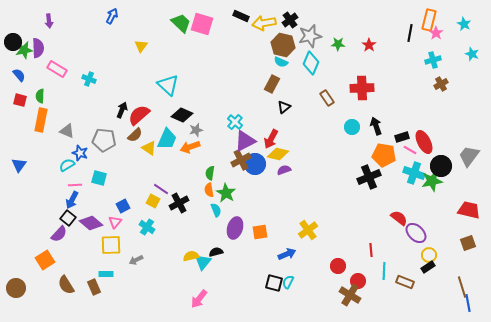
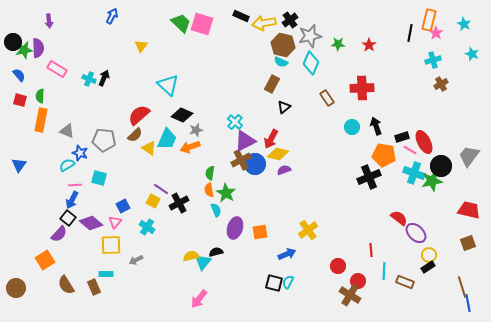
black arrow at (122, 110): moved 18 px left, 32 px up
